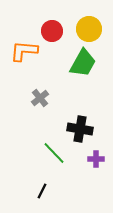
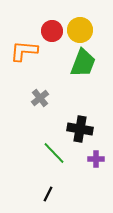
yellow circle: moved 9 px left, 1 px down
green trapezoid: rotated 8 degrees counterclockwise
black line: moved 6 px right, 3 px down
